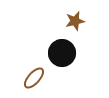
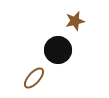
black circle: moved 4 px left, 3 px up
